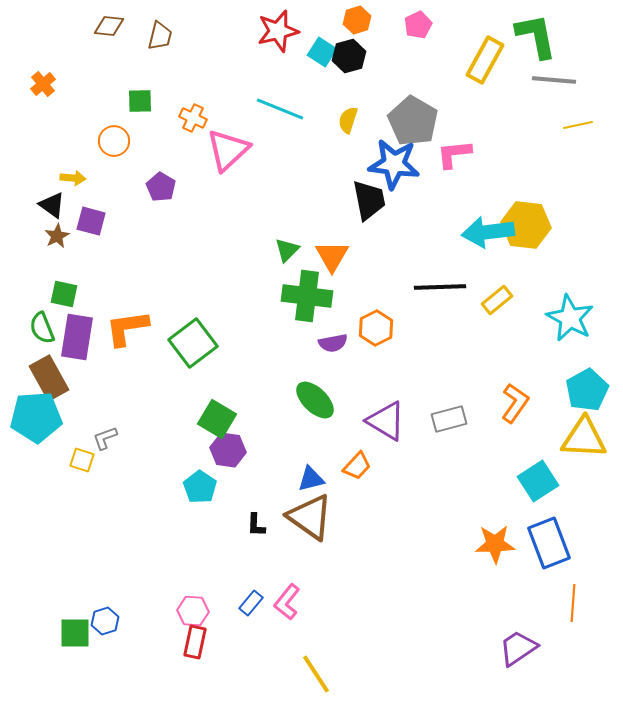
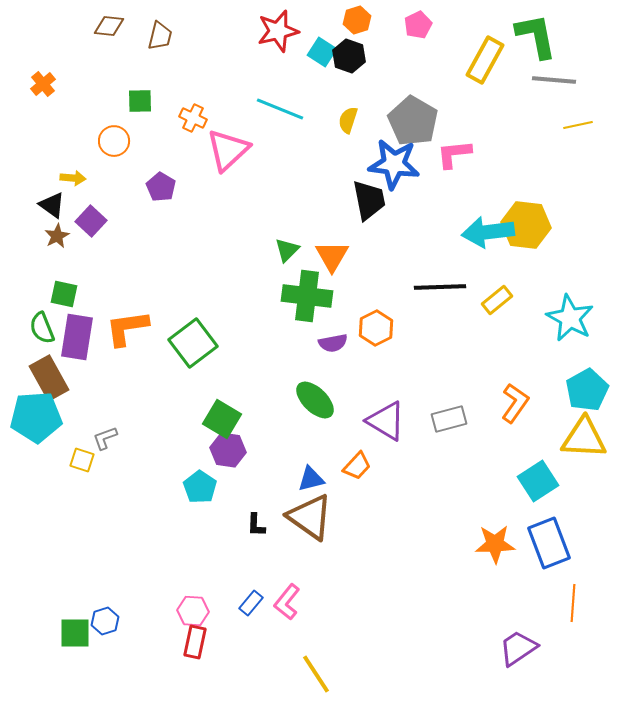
black hexagon at (349, 56): rotated 24 degrees counterclockwise
purple square at (91, 221): rotated 28 degrees clockwise
green square at (217, 419): moved 5 px right
